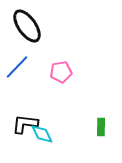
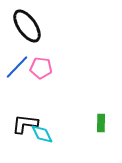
pink pentagon: moved 20 px left, 4 px up; rotated 15 degrees clockwise
green rectangle: moved 4 px up
